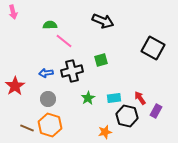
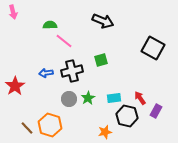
gray circle: moved 21 px right
brown line: rotated 24 degrees clockwise
